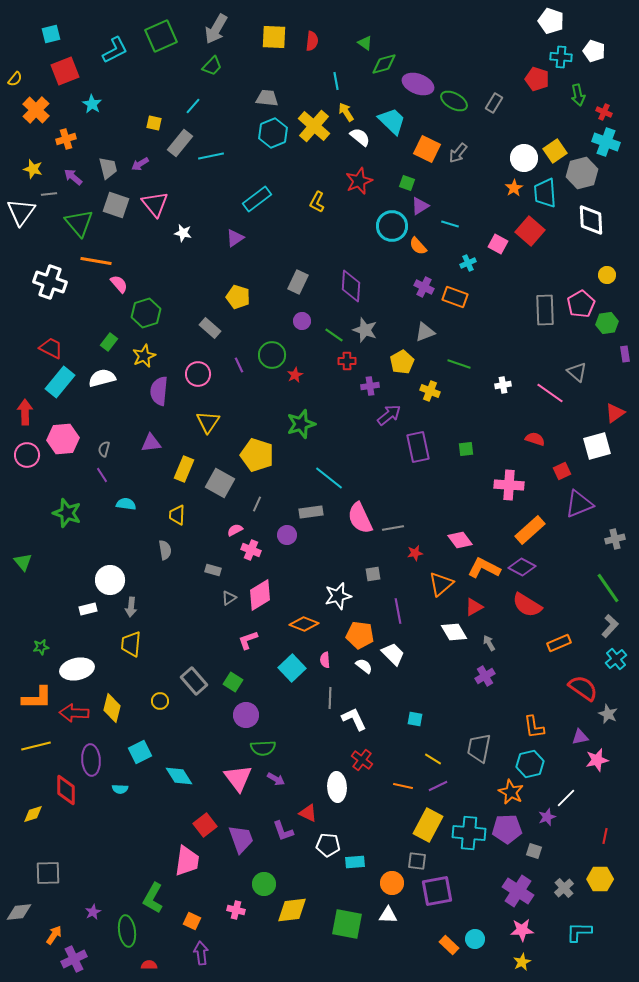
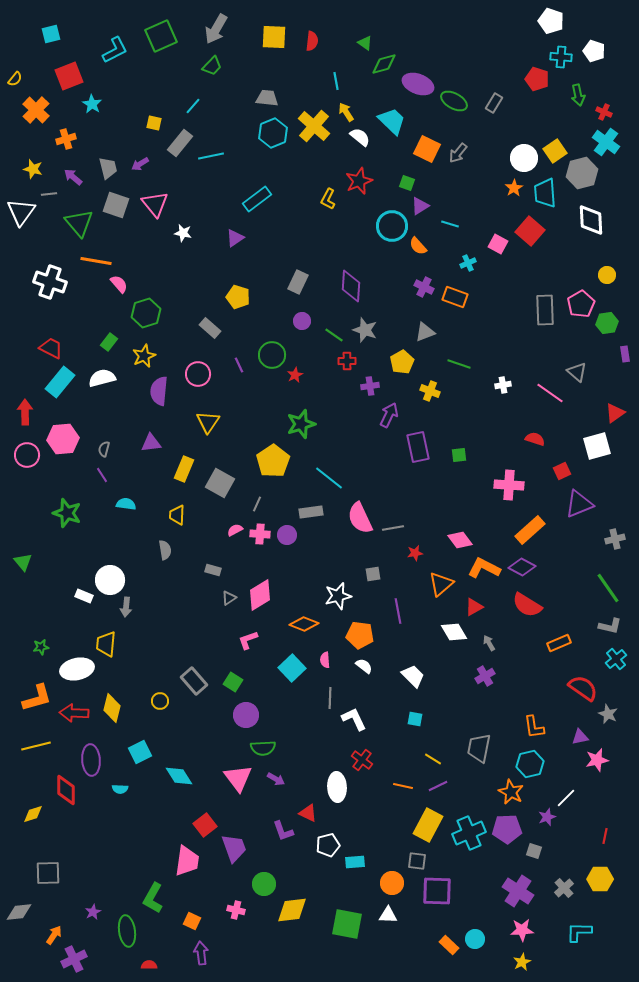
red square at (65, 71): moved 4 px right, 5 px down
cyan cross at (606, 142): rotated 16 degrees clockwise
yellow L-shape at (317, 202): moved 11 px right, 3 px up
purple arrow at (389, 415): rotated 25 degrees counterclockwise
green square at (466, 449): moved 7 px left, 6 px down
yellow pentagon at (257, 455): moved 16 px right, 6 px down; rotated 20 degrees clockwise
pink cross at (251, 550): moved 9 px right, 16 px up; rotated 18 degrees counterclockwise
gray arrow at (131, 607): moved 5 px left
white rectangle at (88, 609): moved 4 px left, 13 px up; rotated 36 degrees clockwise
gray L-shape at (610, 626): rotated 60 degrees clockwise
yellow trapezoid at (131, 644): moved 25 px left
white trapezoid at (393, 654): moved 20 px right, 22 px down
orange L-shape at (37, 698): rotated 16 degrees counterclockwise
cyan cross at (469, 833): rotated 28 degrees counterclockwise
purple trapezoid at (241, 839): moved 7 px left, 9 px down
white pentagon at (328, 845): rotated 20 degrees counterclockwise
purple square at (437, 891): rotated 12 degrees clockwise
